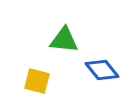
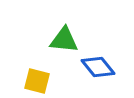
blue diamond: moved 4 px left, 3 px up
